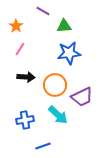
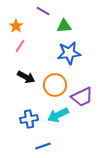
pink line: moved 3 px up
black arrow: rotated 24 degrees clockwise
cyan arrow: rotated 110 degrees clockwise
blue cross: moved 4 px right, 1 px up
